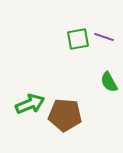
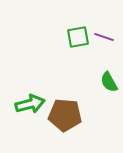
green square: moved 2 px up
green arrow: rotated 8 degrees clockwise
